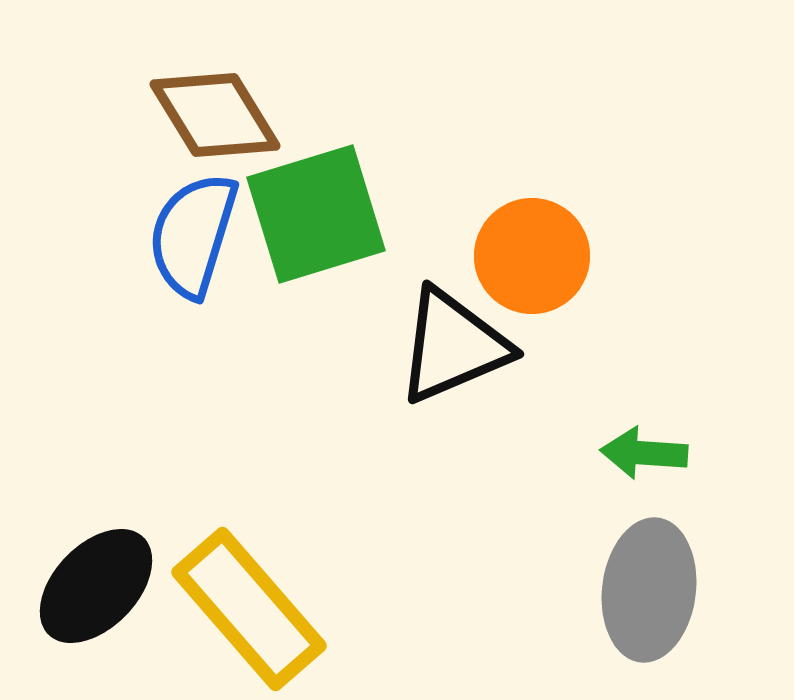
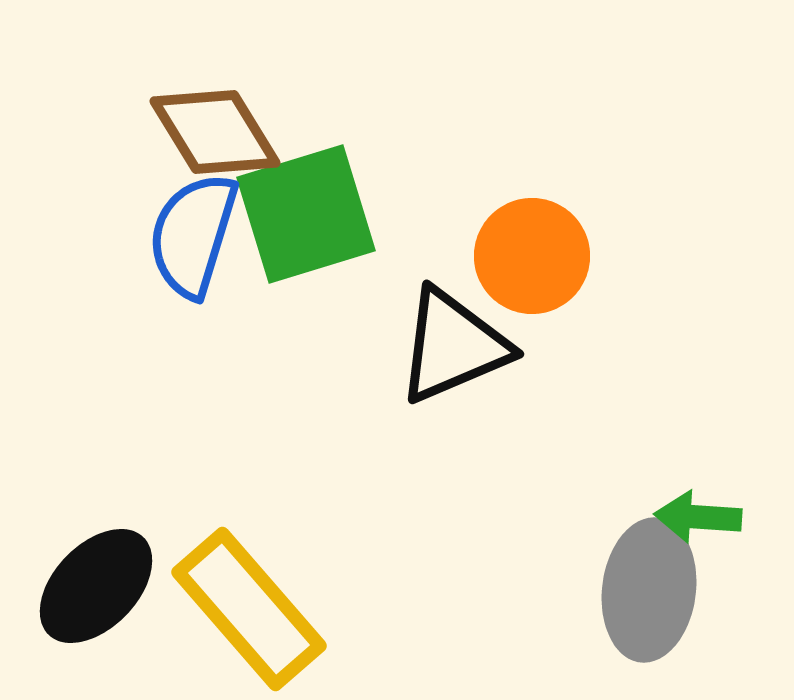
brown diamond: moved 17 px down
green square: moved 10 px left
green arrow: moved 54 px right, 64 px down
